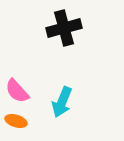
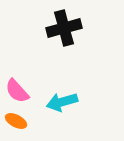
cyan arrow: rotated 52 degrees clockwise
orange ellipse: rotated 10 degrees clockwise
